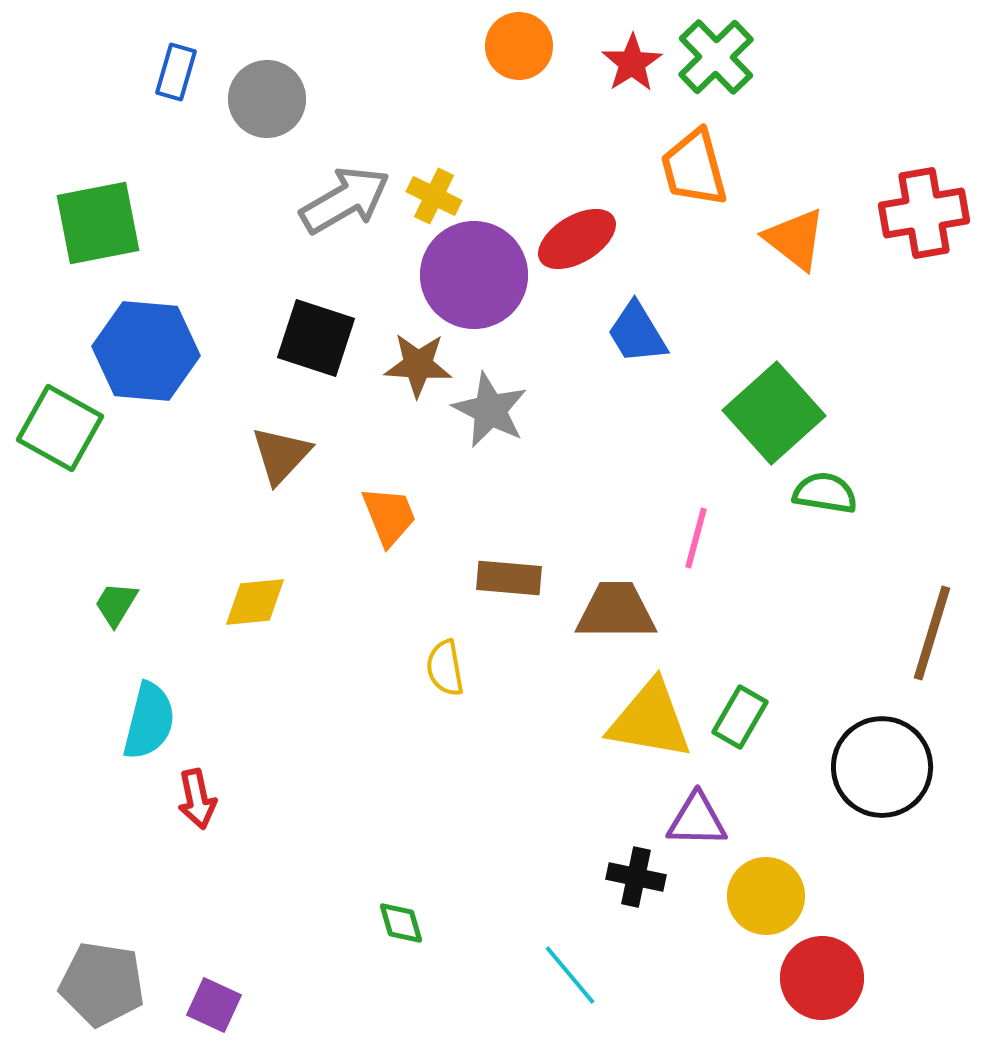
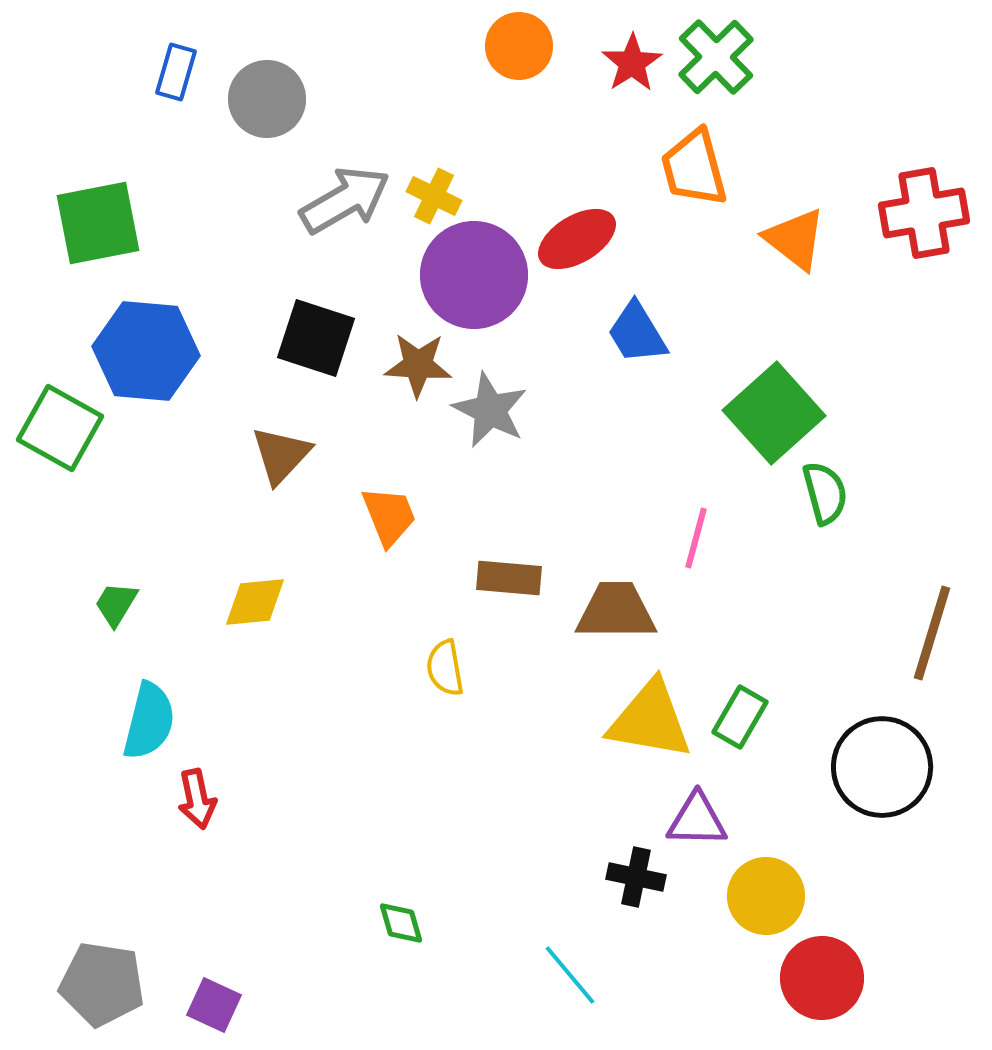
green semicircle at (825, 493): rotated 66 degrees clockwise
